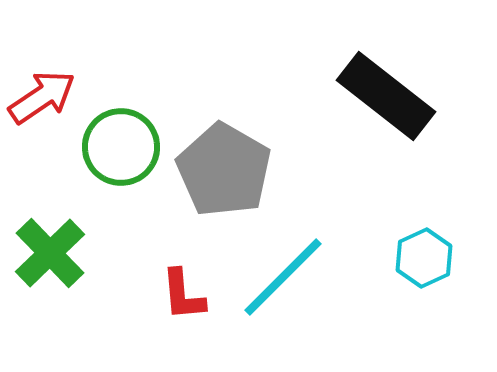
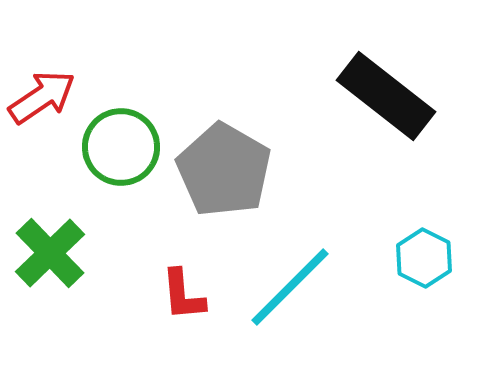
cyan hexagon: rotated 8 degrees counterclockwise
cyan line: moved 7 px right, 10 px down
